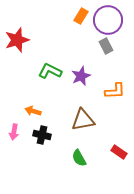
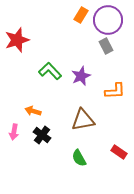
orange rectangle: moved 1 px up
green L-shape: rotated 20 degrees clockwise
black cross: rotated 24 degrees clockwise
